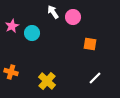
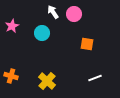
pink circle: moved 1 px right, 3 px up
cyan circle: moved 10 px right
orange square: moved 3 px left
orange cross: moved 4 px down
white line: rotated 24 degrees clockwise
